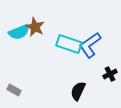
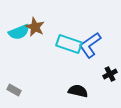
black semicircle: rotated 78 degrees clockwise
